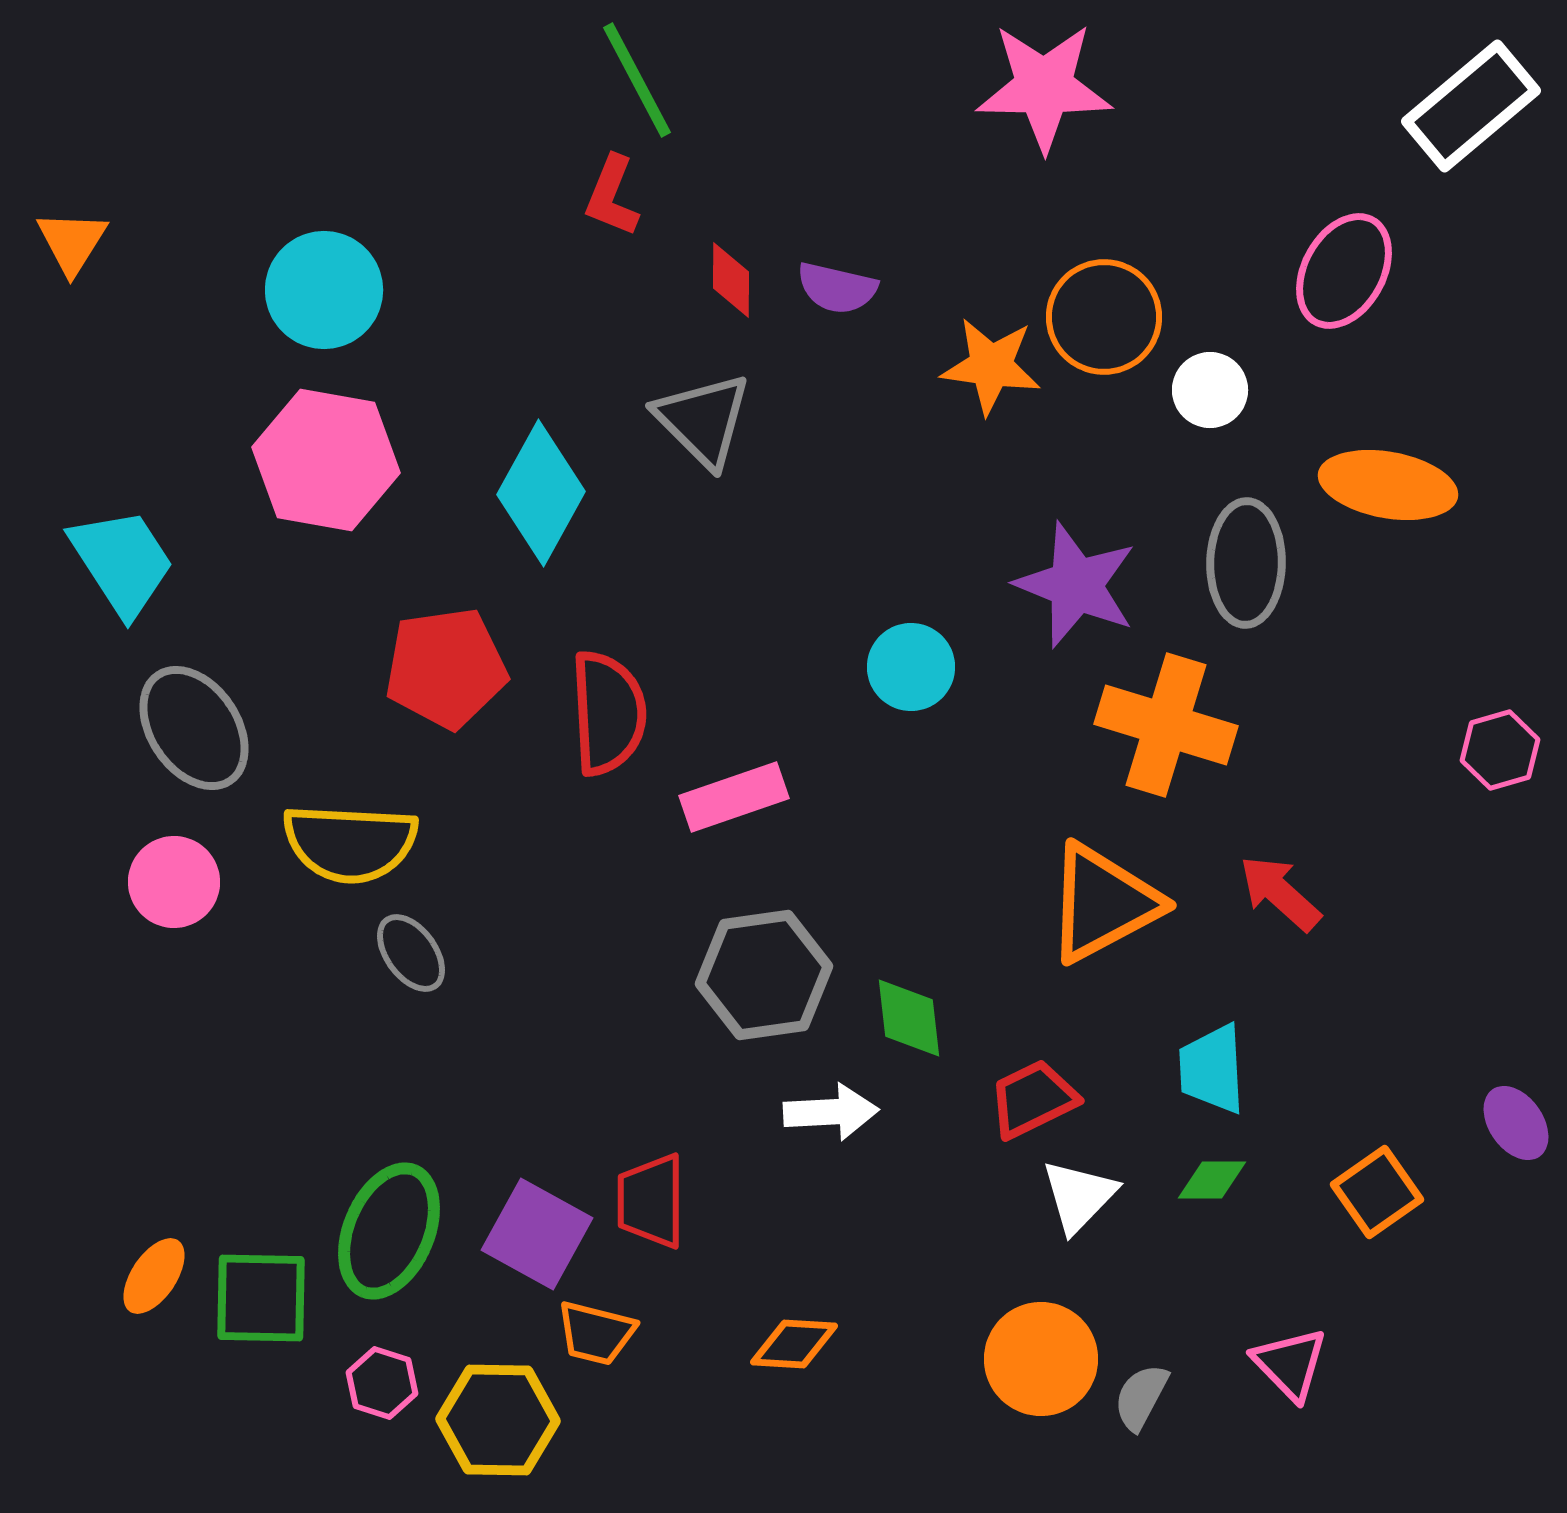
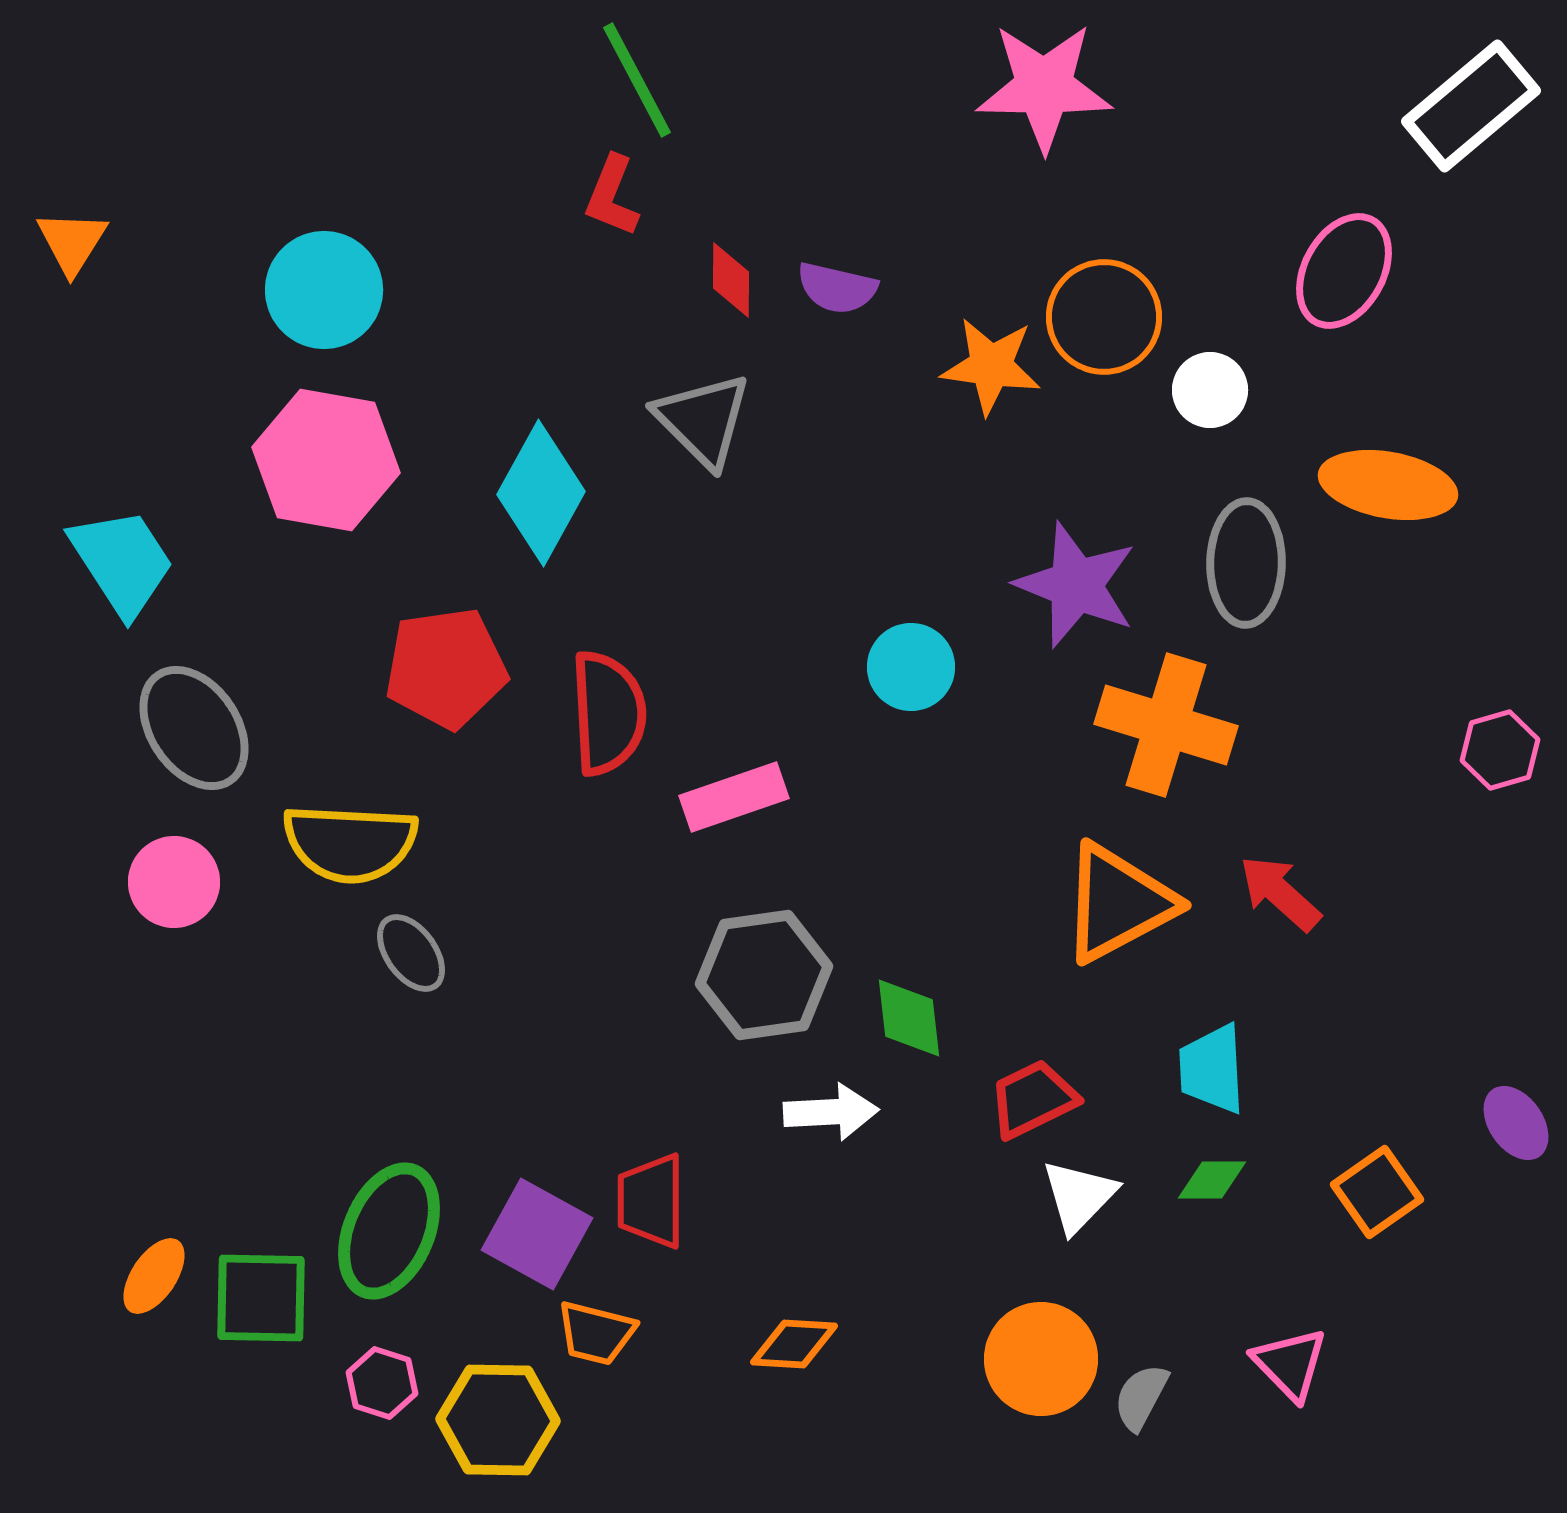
orange triangle at (1103, 903): moved 15 px right
